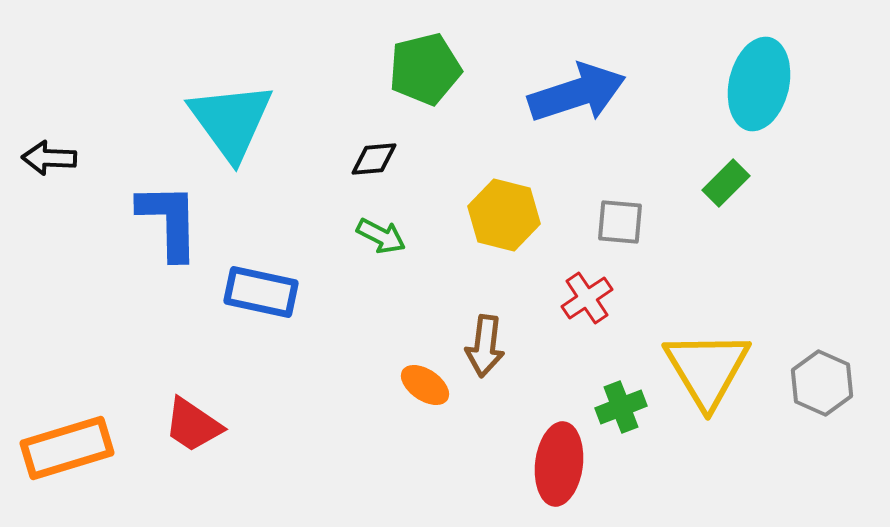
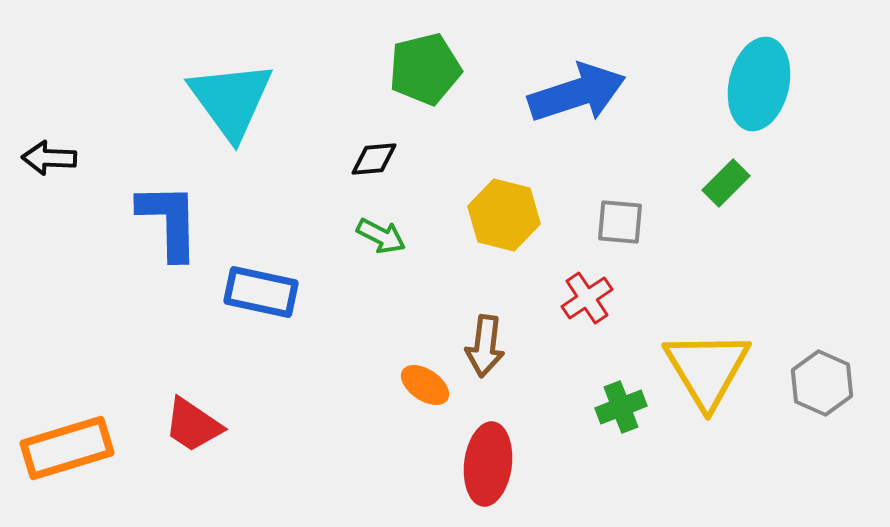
cyan triangle: moved 21 px up
red ellipse: moved 71 px left
